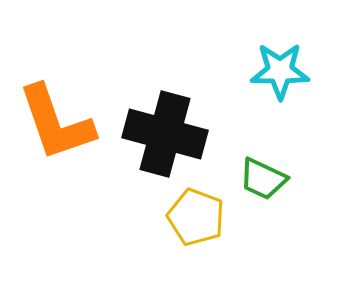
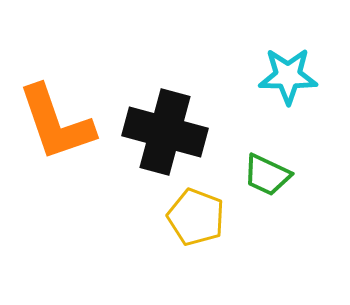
cyan star: moved 8 px right, 5 px down
black cross: moved 2 px up
green trapezoid: moved 4 px right, 4 px up
